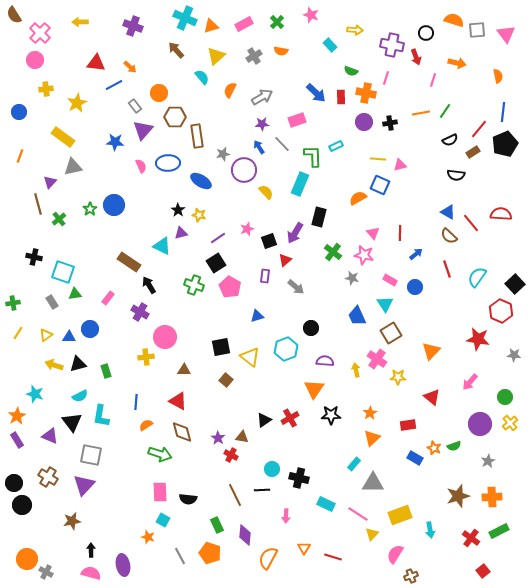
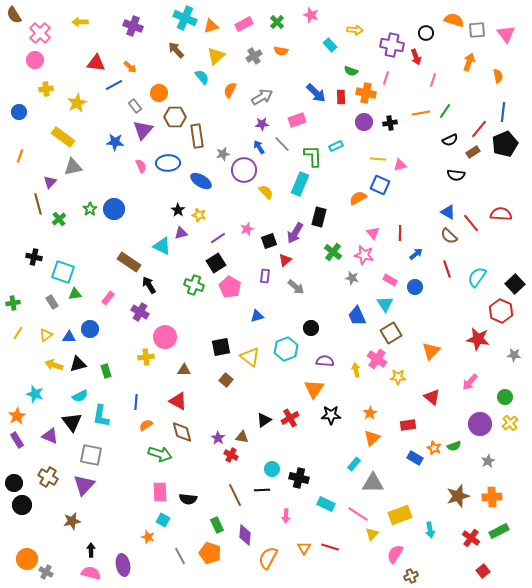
orange arrow at (457, 63): moved 12 px right, 1 px up; rotated 84 degrees counterclockwise
blue circle at (114, 205): moved 4 px down
red line at (333, 557): moved 3 px left, 10 px up
